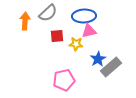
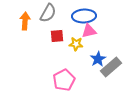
gray semicircle: rotated 18 degrees counterclockwise
pink pentagon: rotated 15 degrees counterclockwise
